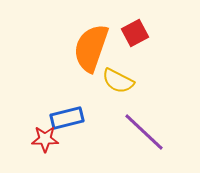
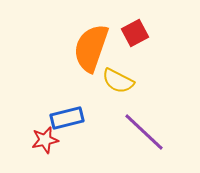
red star: moved 1 px down; rotated 12 degrees counterclockwise
